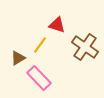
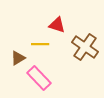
yellow line: moved 1 px up; rotated 54 degrees clockwise
